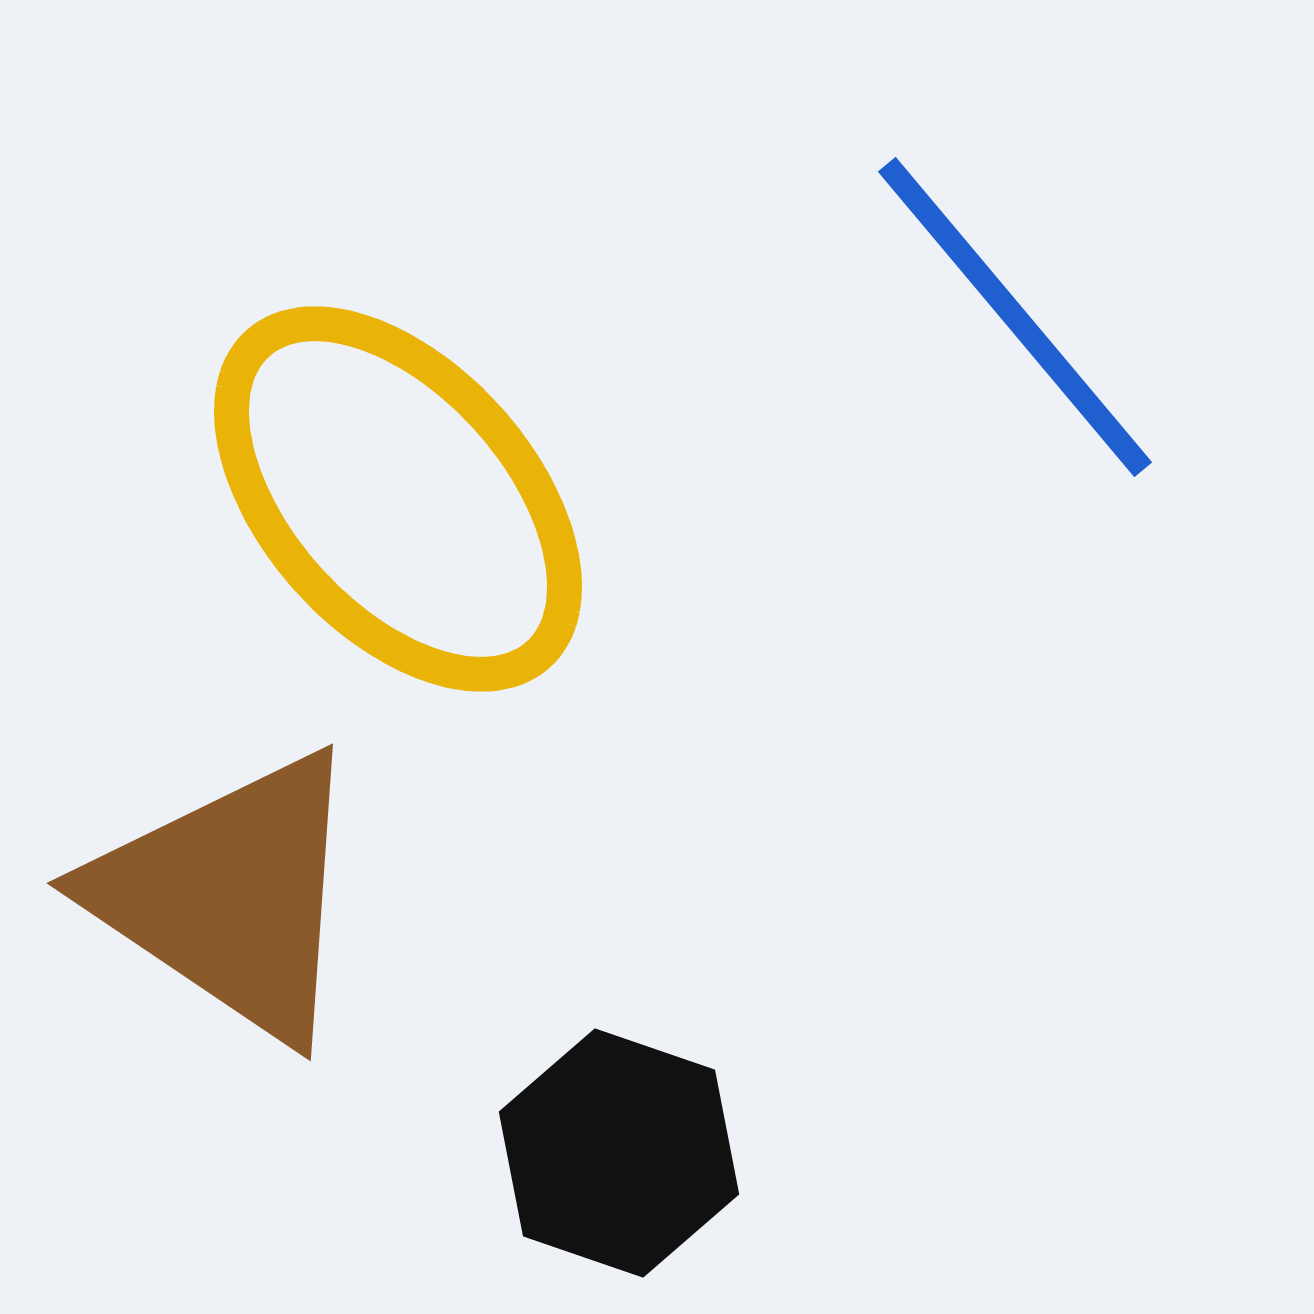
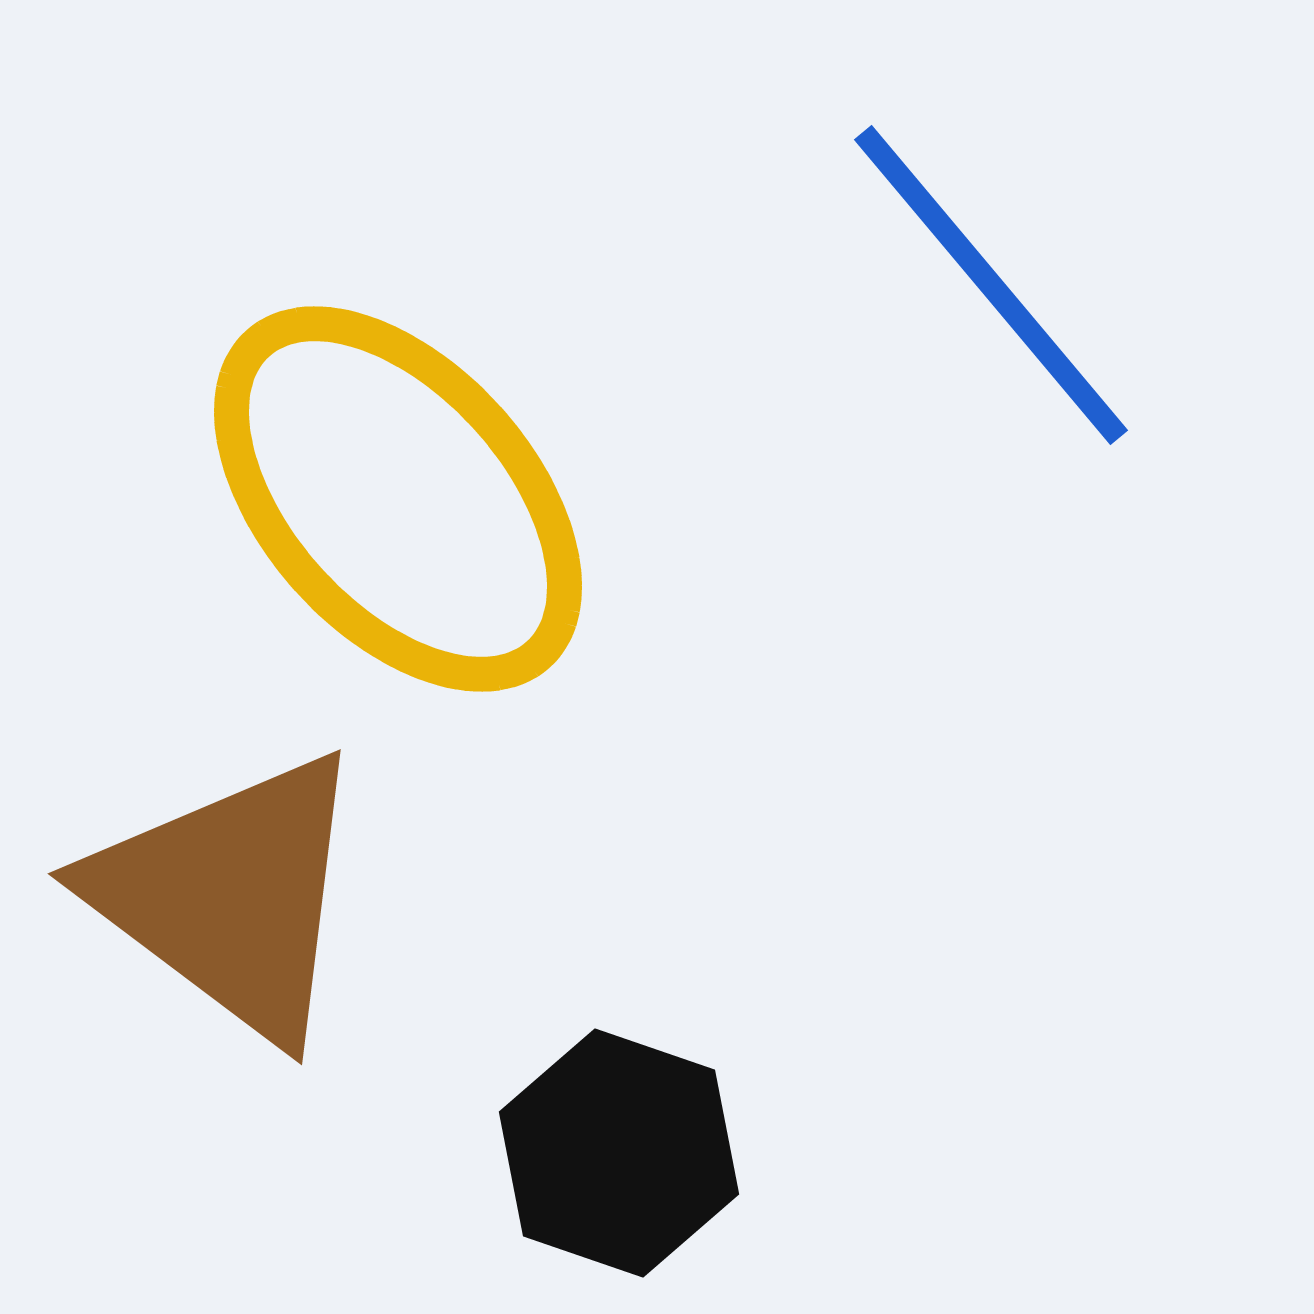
blue line: moved 24 px left, 32 px up
brown triangle: rotated 3 degrees clockwise
